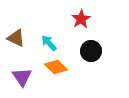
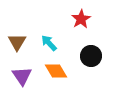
brown triangle: moved 1 px right, 4 px down; rotated 36 degrees clockwise
black circle: moved 5 px down
orange diamond: moved 4 px down; rotated 15 degrees clockwise
purple triangle: moved 1 px up
